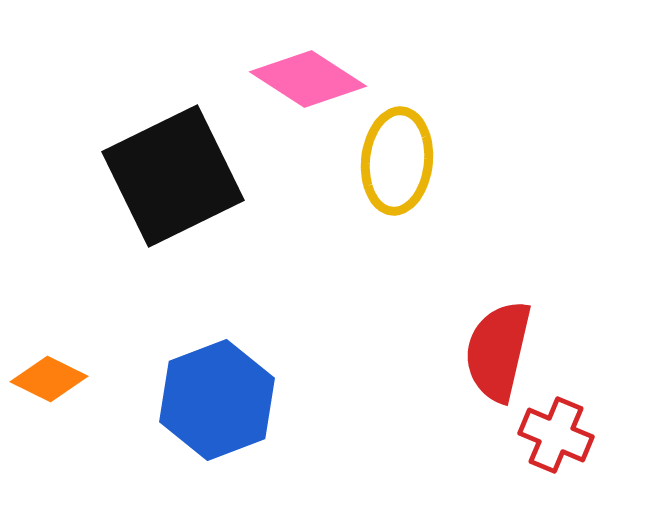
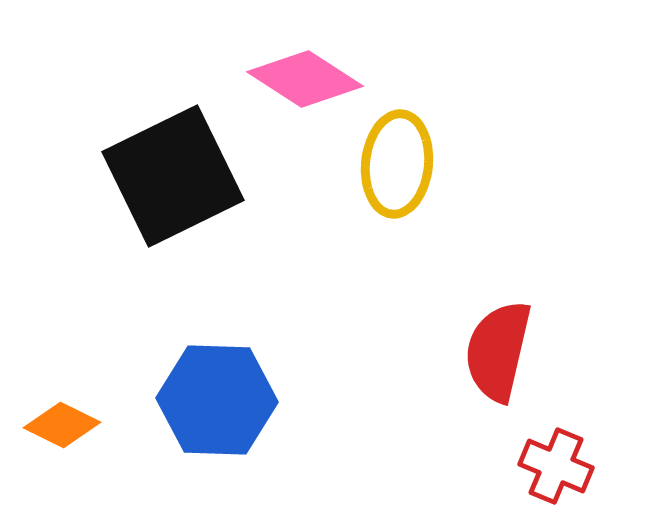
pink diamond: moved 3 px left
yellow ellipse: moved 3 px down
orange diamond: moved 13 px right, 46 px down
blue hexagon: rotated 23 degrees clockwise
red cross: moved 31 px down
